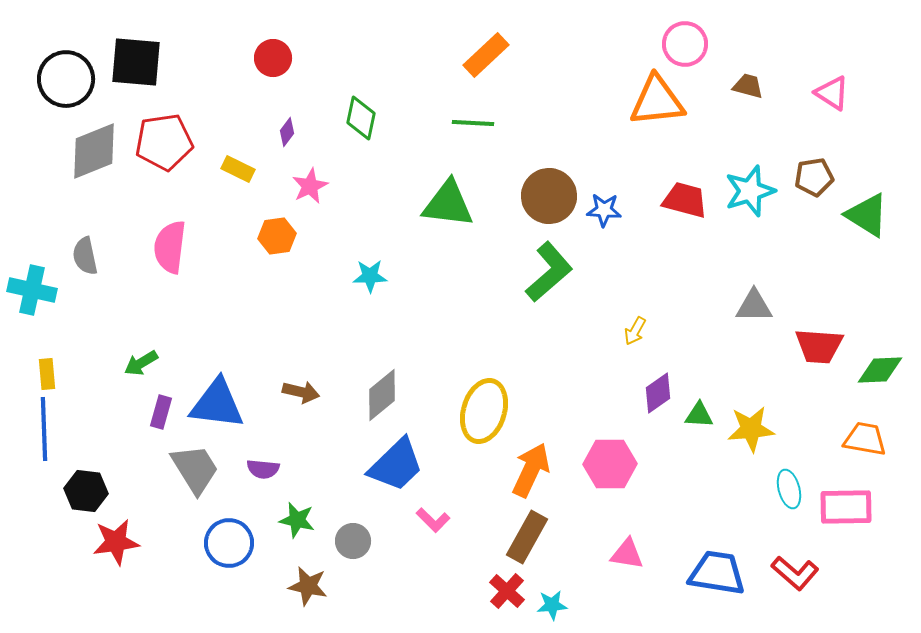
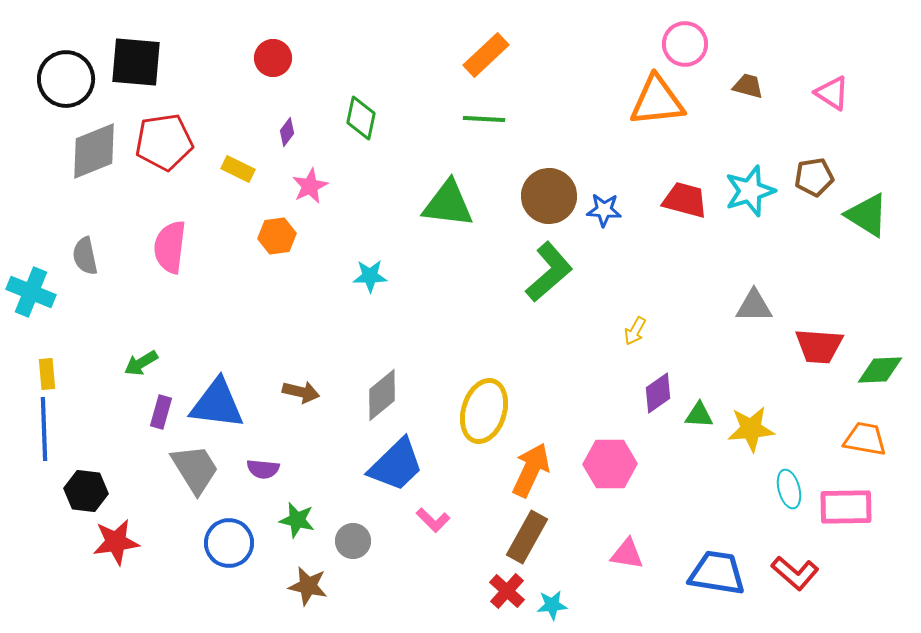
green line at (473, 123): moved 11 px right, 4 px up
cyan cross at (32, 290): moved 1 px left, 2 px down; rotated 9 degrees clockwise
